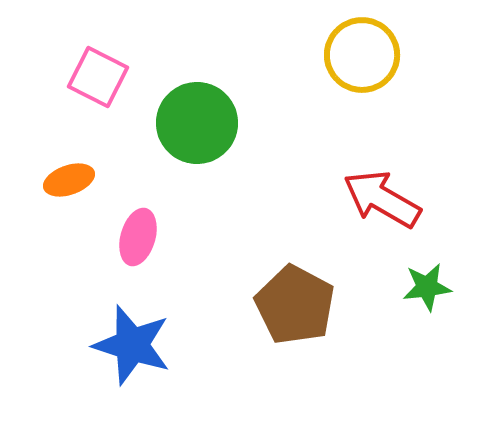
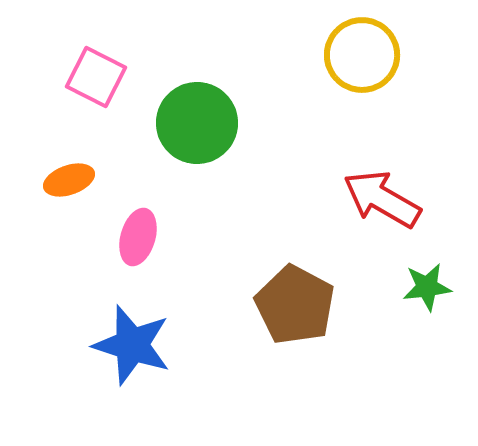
pink square: moved 2 px left
